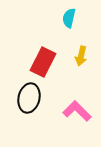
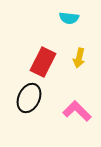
cyan semicircle: rotated 96 degrees counterclockwise
yellow arrow: moved 2 px left, 2 px down
black ellipse: rotated 12 degrees clockwise
